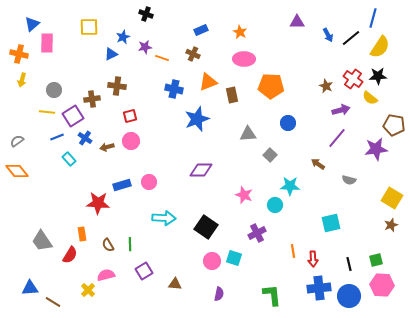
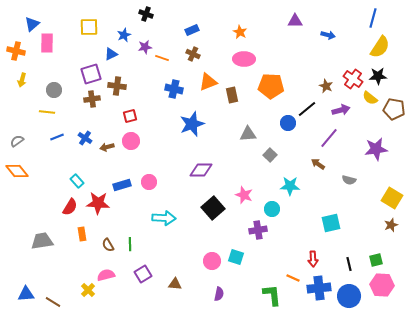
purple triangle at (297, 22): moved 2 px left, 1 px up
blue rectangle at (201, 30): moved 9 px left
blue arrow at (328, 35): rotated 48 degrees counterclockwise
blue star at (123, 37): moved 1 px right, 2 px up
black line at (351, 38): moved 44 px left, 71 px down
orange cross at (19, 54): moved 3 px left, 3 px up
purple square at (73, 116): moved 18 px right, 42 px up; rotated 15 degrees clockwise
blue star at (197, 119): moved 5 px left, 5 px down
brown pentagon at (394, 125): moved 16 px up
purple line at (337, 138): moved 8 px left
cyan rectangle at (69, 159): moved 8 px right, 22 px down
cyan circle at (275, 205): moved 3 px left, 4 px down
black square at (206, 227): moved 7 px right, 19 px up; rotated 15 degrees clockwise
purple cross at (257, 233): moved 1 px right, 3 px up; rotated 18 degrees clockwise
gray trapezoid at (42, 241): rotated 115 degrees clockwise
orange line at (293, 251): moved 27 px down; rotated 56 degrees counterclockwise
red semicircle at (70, 255): moved 48 px up
cyan square at (234, 258): moved 2 px right, 1 px up
purple square at (144, 271): moved 1 px left, 3 px down
blue triangle at (30, 288): moved 4 px left, 6 px down
